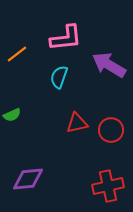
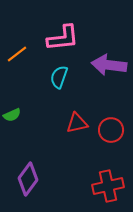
pink L-shape: moved 3 px left
purple arrow: rotated 24 degrees counterclockwise
purple diamond: rotated 48 degrees counterclockwise
